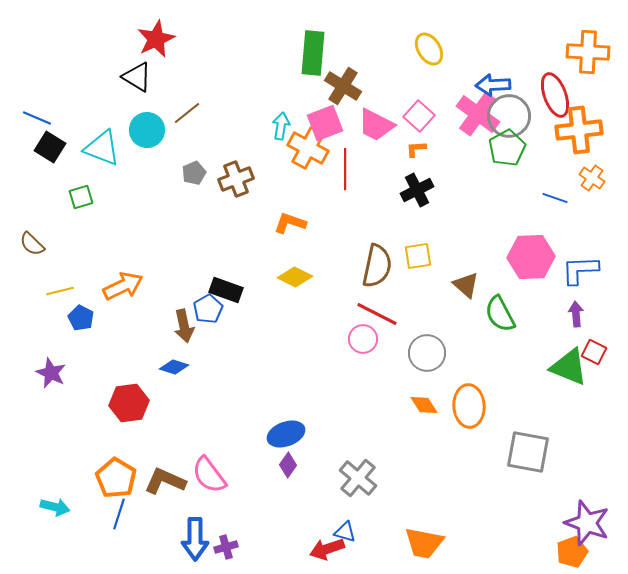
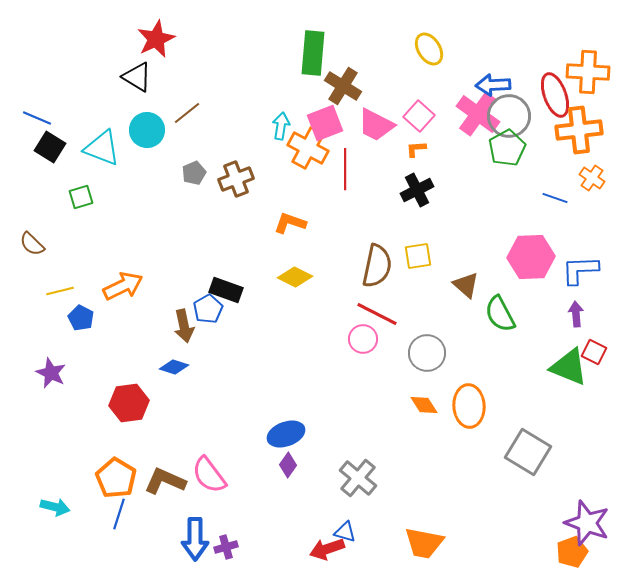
orange cross at (588, 52): moved 20 px down
gray square at (528, 452): rotated 21 degrees clockwise
